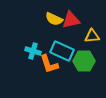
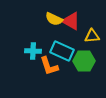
red triangle: moved 1 px down; rotated 42 degrees clockwise
cyan cross: rotated 14 degrees counterclockwise
orange L-shape: moved 2 px down
